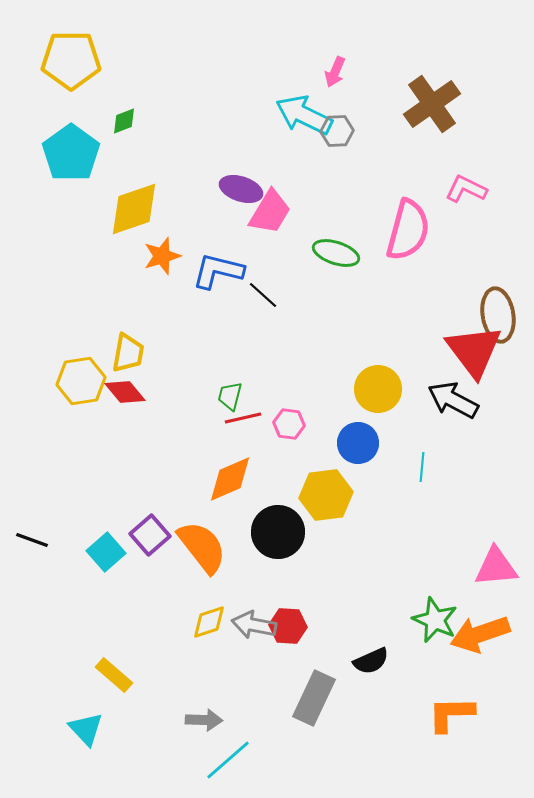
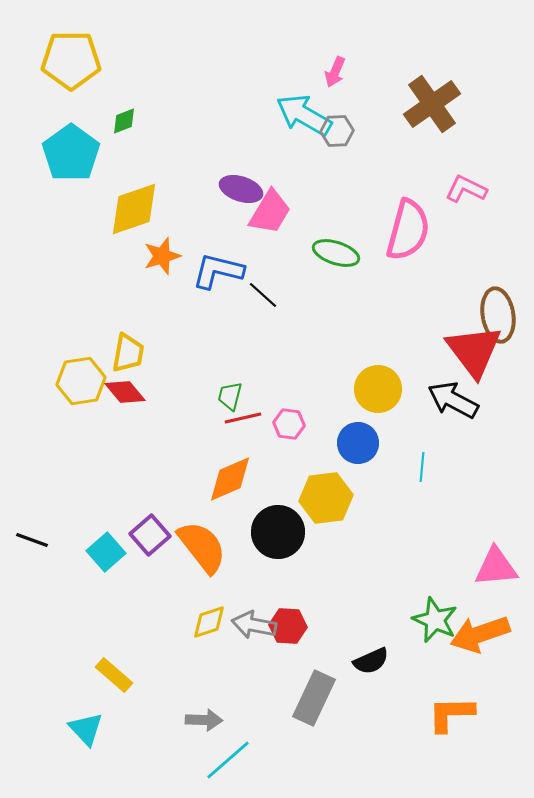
cyan arrow at (304, 115): rotated 4 degrees clockwise
yellow hexagon at (326, 495): moved 3 px down
